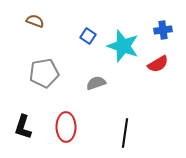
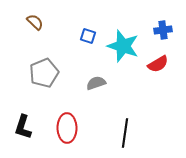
brown semicircle: moved 1 px down; rotated 24 degrees clockwise
blue square: rotated 14 degrees counterclockwise
gray pentagon: rotated 12 degrees counterclockwise
red ellipse: moved 1 px right, 1 px down
